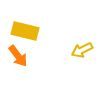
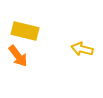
yellow arrow: moved 1 px up; rotated 40 degrees clockwise
